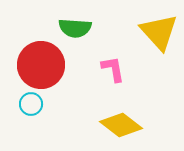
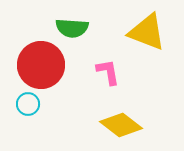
green semicircle: moved 3 px left
yellow triangle: moved 12 px left; rotated 27 degrees counterclockwise
pink L-shape: moved 5 px left, 3 px down
cyan circle: moved 3 px left
